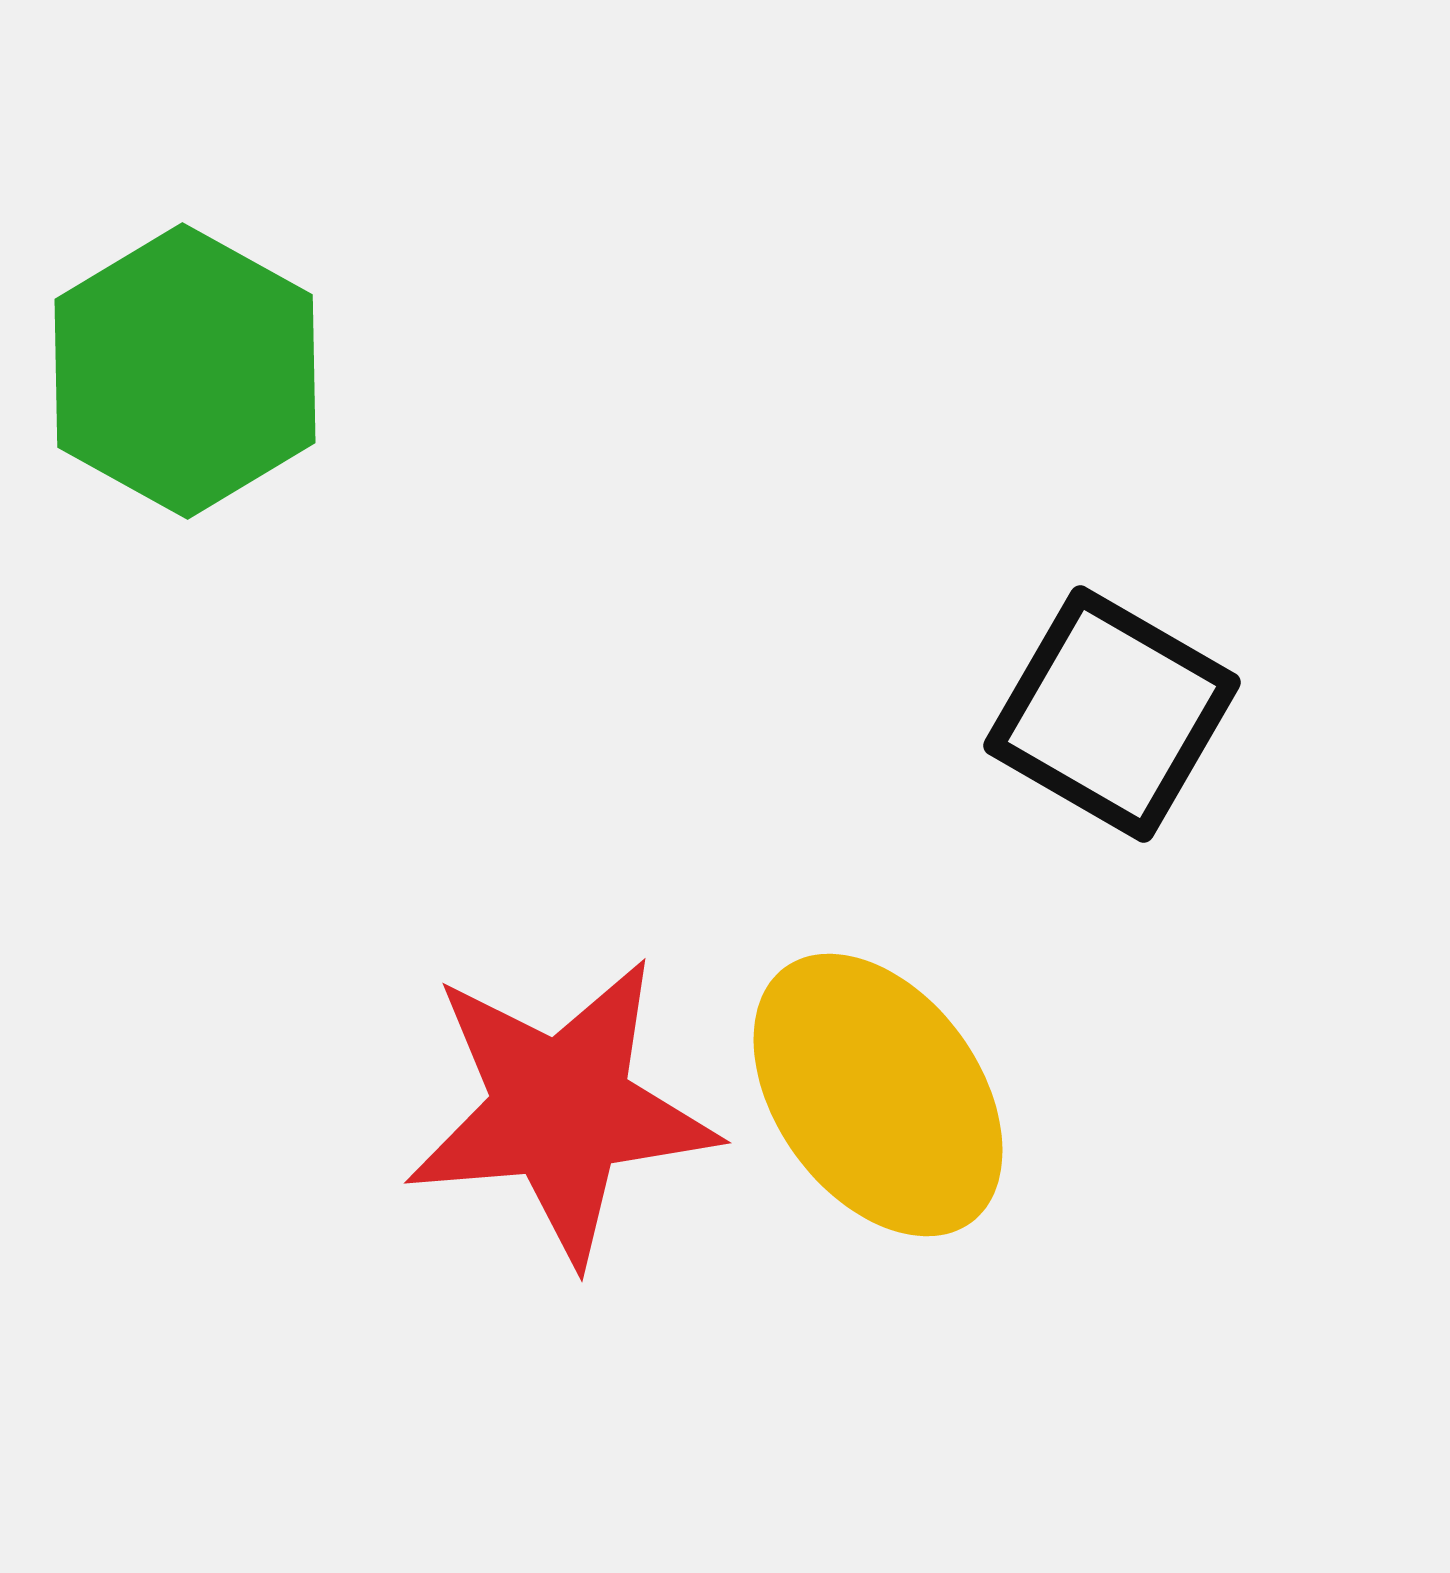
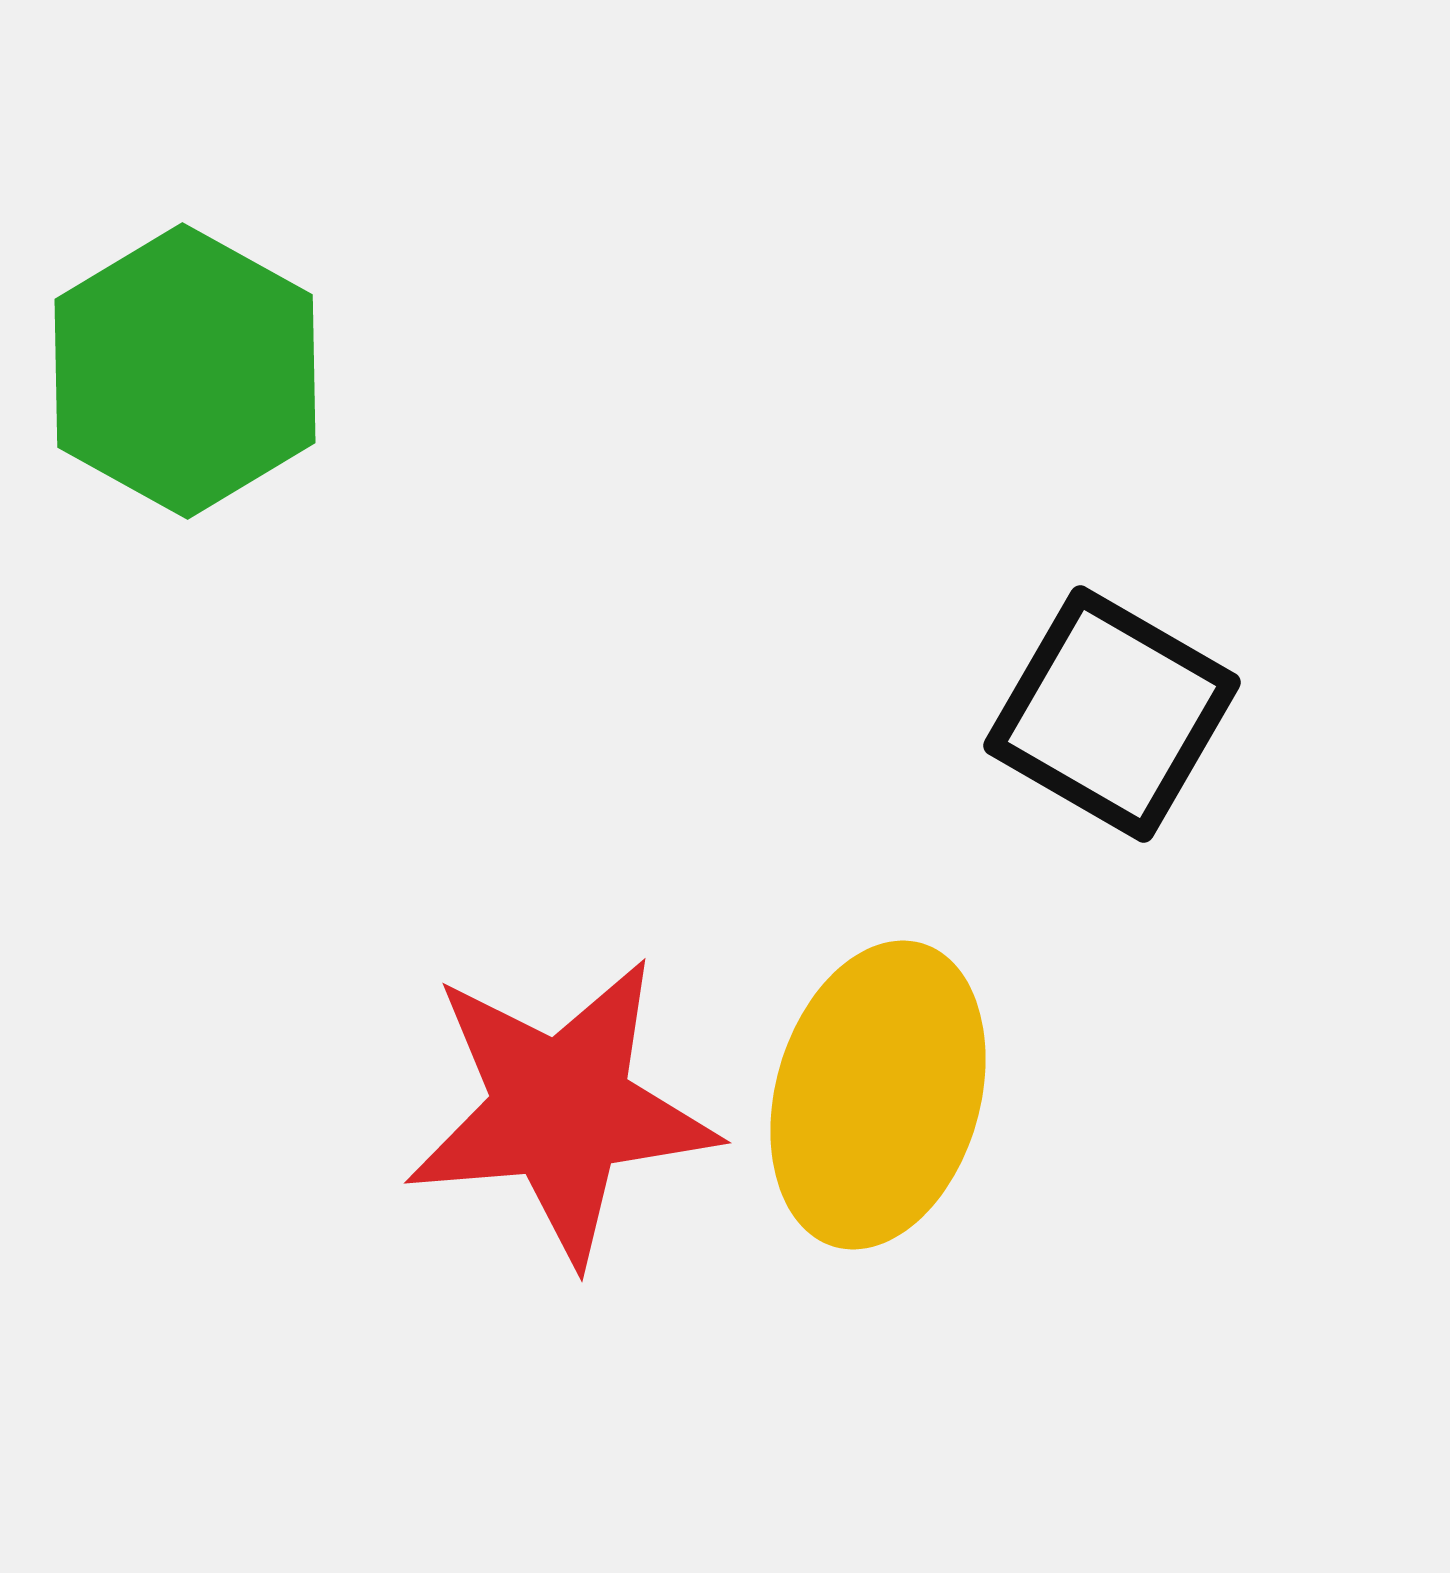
yellow ellipse: rotated 52 degrees clockwise
